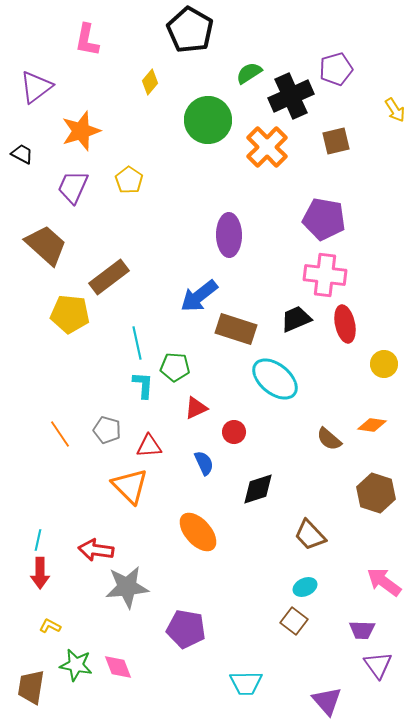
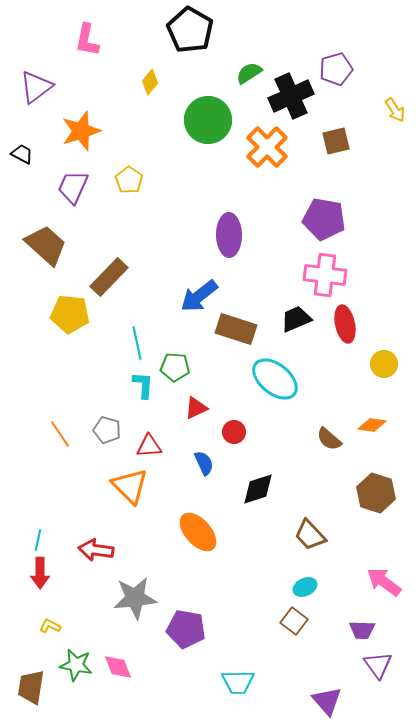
brown rectangle at (109, 277): rotated 9 degrees counterclockwise
gray star at (127, 587): moved 8 px right, 11 px down
cyan trapezoid at (246, 683): moved 8 px left, 1 px up
